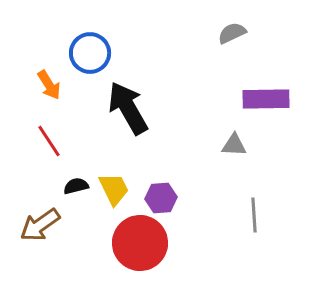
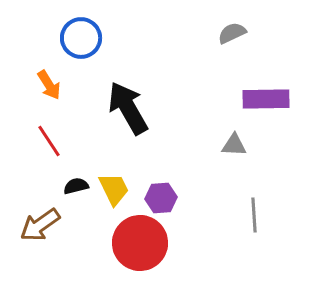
blue circle: moved 9 px left, 15 px up
